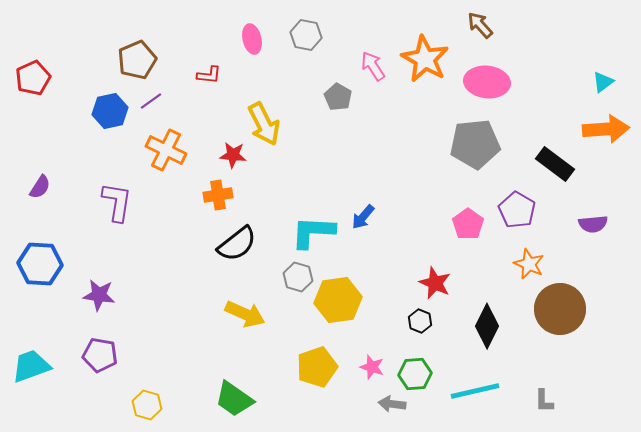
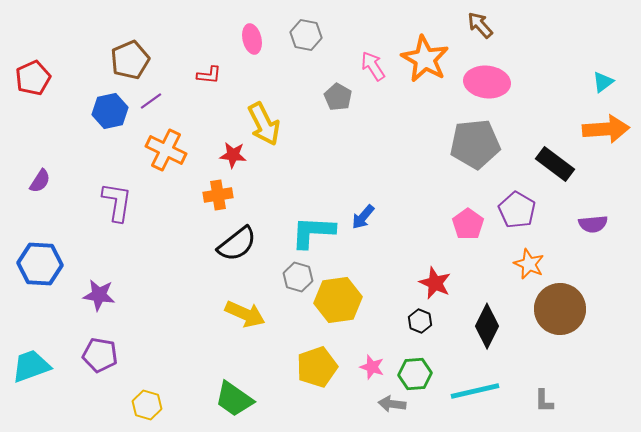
brown pentagon at (137, 60): moved 7 px left
purple semicircle at (40, 187): moved 6 px up
